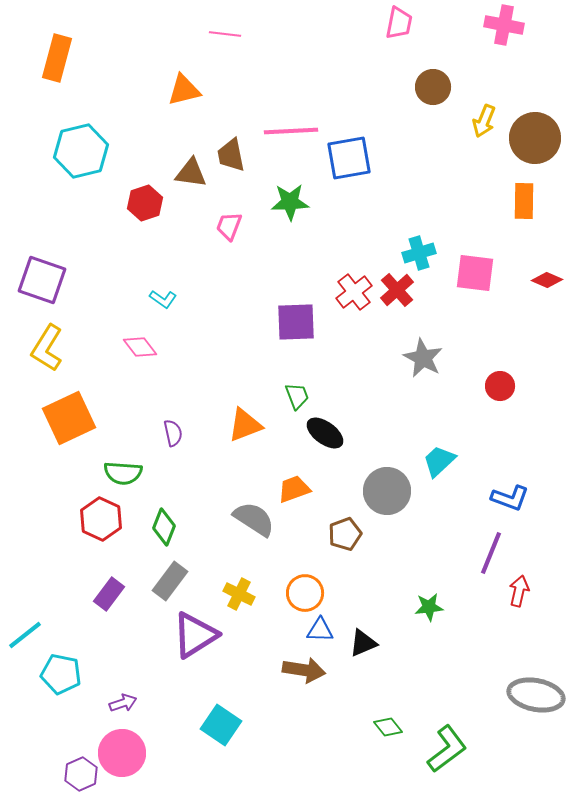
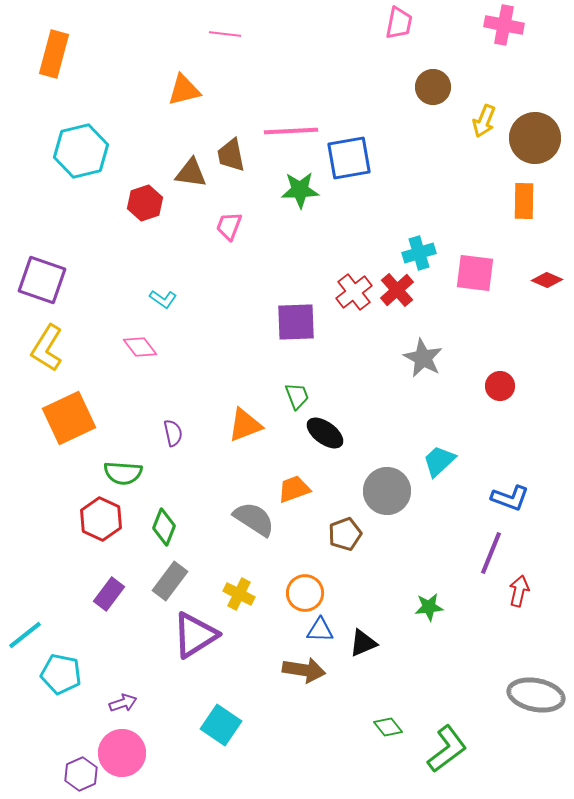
orange rectangle at (57, 58): moved 3 px left, 4 px up
green star at (290, 202): moved 10 px right, 12 px up
